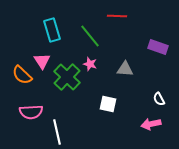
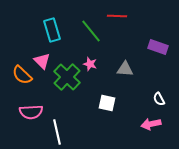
green line: moved 1 px right, 5 px up
pink triangle: rotated 12 degrees counterclockwise
white square: moved 1 px left, 1 px up
